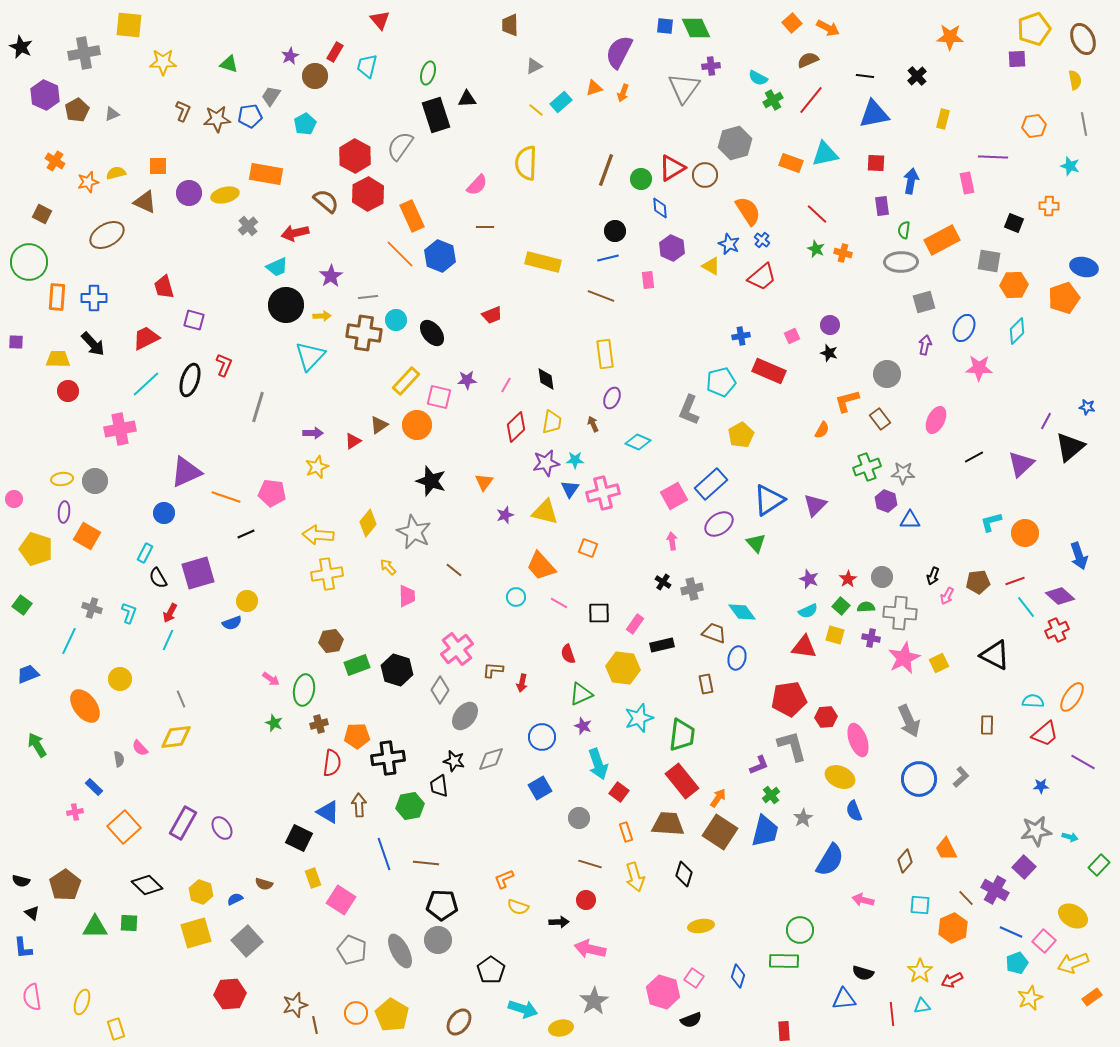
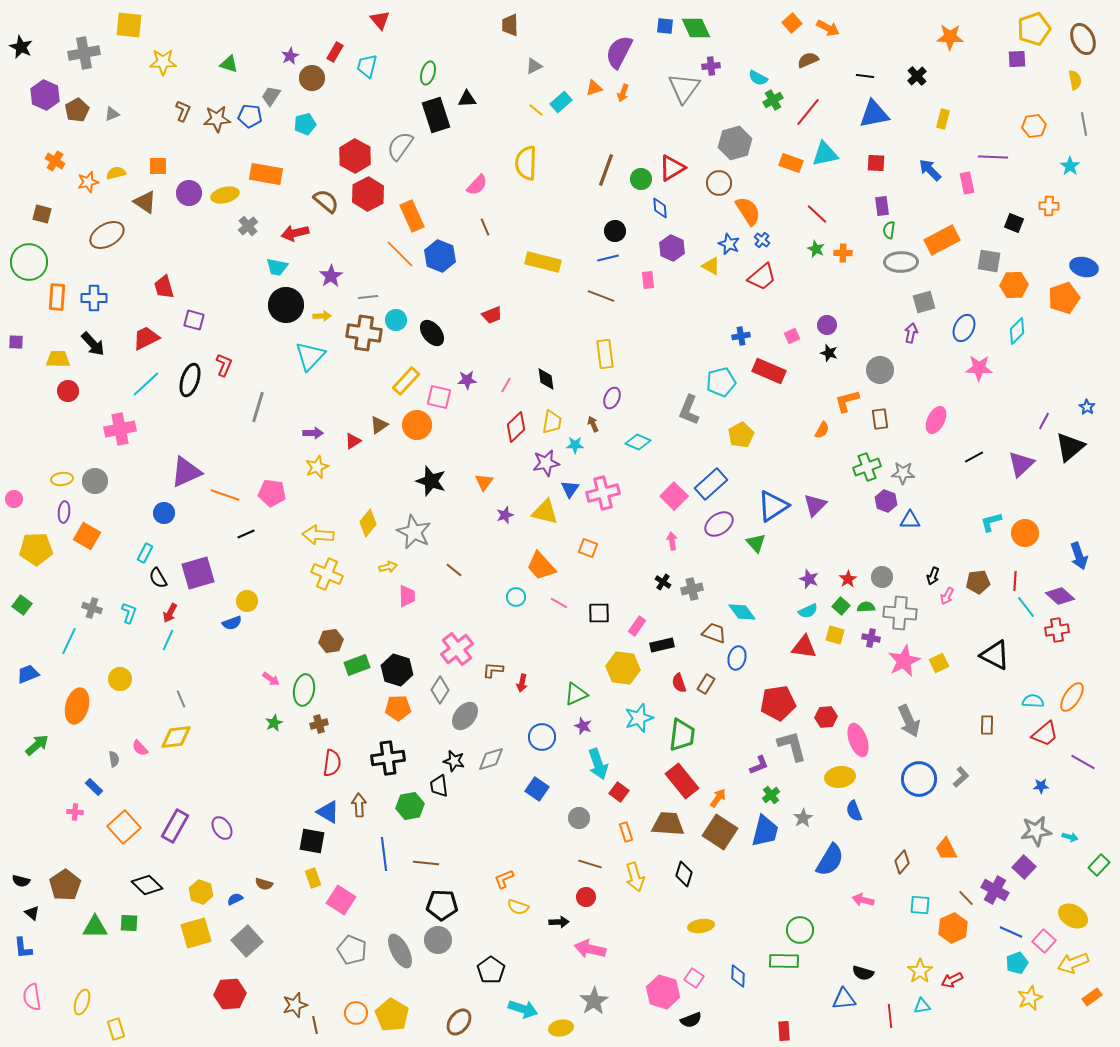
brown circle at (315, 76): moved 3 px left, 2 px down
red line at (811, 100): moved 3 px left, 12 px down
blue pentagon at (250, 116): rotated 15 degrees clockwise
cyan pentagon at (305, 124): rotated 15 degrees clockwise
cyan star at (1070, 166): rotated 18 degrees clockwise
brown circle at (705, 175): moved 14 px right, 8 px down
blue arrow at (911, 181): moved 19 px right, 11 px up; rotated 55 degrees counterclockwise
brown triangle at (145, 202): rotated 10 degrees clockwise
brown square at (42, 214): rotated 12 degrees counterclockwise
brown line at (485, 227): rotated 66 degrees clockwise
green semicircle at (904, 230): moved 15 px left
orange cross at (843, 253): rotated 12 degrees counterclockwise
cyan trapezoid at (277, 267): rotated 35 degrees clockwise
purple circle at (830, 325): moved 3 px left
purple arrow at (925, 345): moved 14 px left, 12 px up
gray circle at (887, 374): moved 7 px left, 4 px up
blue star at (1087, 407): rotated 21 degrees clockwise
brown rectangle at (880, 419): rotated 30 degrees clockwise
purple line at (1046, 421): moved 2 px left
cyan star at (575, 460): moved 15 px up
pink square at (674, 496): rotated 16 degrees counterclockwise
orange line at (226, 497): moved 1 px left, 2 px up
blue triangle at (769, 500): moved 4 px right, 6 px down
yellow pentagon at (36, 549): rotated 20 degrees counterclockwise
yellow arrow at (388, 567): rotated 120 degrees clockwise
yellow cross at (327, 574): rotated 32 degrees clockwise
red line at (1015, 581): rotated 66 degrees counterclockwise
pink rectangle at (635, 624): moved 2 px right, 2 px down
red cross at (1057, 630): rotated 15 degrees clockwise
red semicircle at (568, 654): moved 111 px right, 29 px down
pink star at (904, 658): moved 3 px down
brown rectangle at (706, 684): rotated 42 degrees clockwise
green triangle at (581, 694): moved 5 px left
red pentagon at (789, 699): moved 11 px left, 4 px down
orange ellipse at (85, 706): moved 8 px left; rotated 52 degrees clockwise
green star at (274, 723): rotated 24 degrees clockwise
orange pentagon at (357, 736): moved 41 px right, 28 px up
green arrow at (37, 745): rotated 80 degrees clockwise
gray semicircle at (119, 759): moved 5 px left
yellow ellipse at (840, 777): rotated 32 degrees counterclockwise
blue square at (540, 788): moved 3 px left, 1 px down; rotated 25 degrees counterclockwise
pink cross at (75, 812): rotated 14 degrees clockwise
purple rectangle at (183, 823): moved 8 px left, 3 px down
black square at (299, 838): moved 13 px right, 3 px down; rotated 16 degrees counterclockwise
blue line at (384, 854): rotated 12 degrees clockwise
brown diamond at (905, 861): moved 3 px left, 1 px down
red circle at (586, 900): moved 3 px up
blue diamond at (738, 976): rotated 15 degrees counterclockwise
red line at (892, 1014): moved 2 px left, 2 px down
